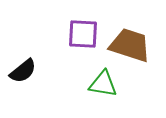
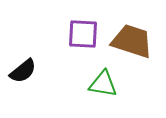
brown trapezoid: moved 2 px right, 4 px up
